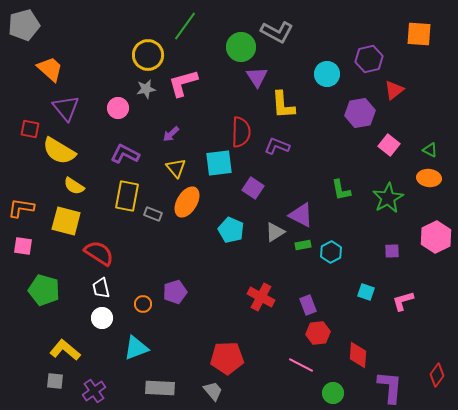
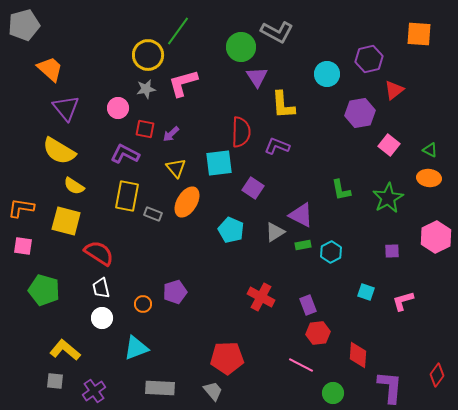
green line at (185, 26): moved 7 px left, 5 px down
red square at (30, 129): moved 115 px right
